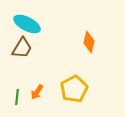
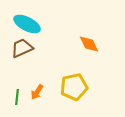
orange diamond: moved 2 px down; rotated 40 degrees counterclockwise
brown trapezoid: rotated 145 degrees counterclockwise
yellow pentagon: moved 2 px up; rotated 16 degrees clockwise
